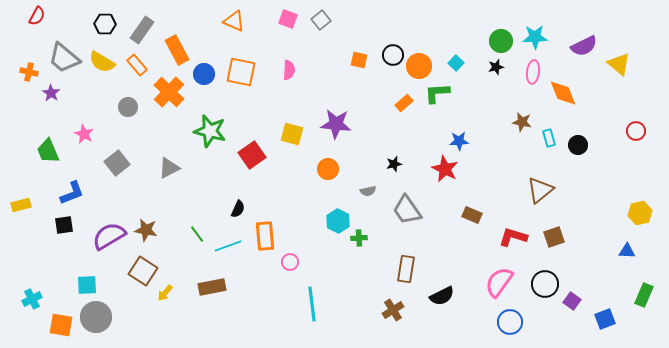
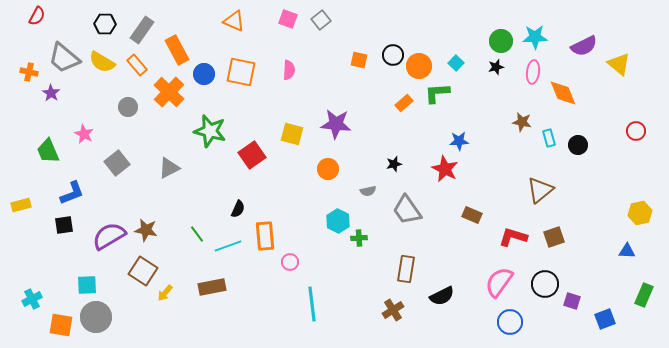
purple square at (572, 301): rotated 18 degrees counterclockwise
